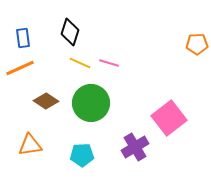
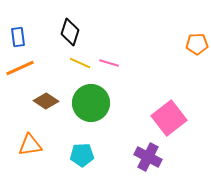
blue rectangle: moved 5 px left, 1 px up
purple cross: moved 13 px right, 10 px down; rotated 32 degrees counterclockwise
